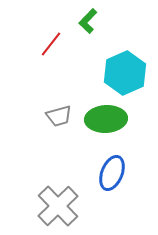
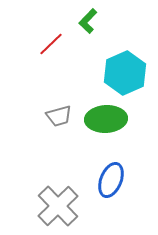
red line: rotated 8 degrees clockwise
blue ellipse: moved 1 px left, 7 px down
